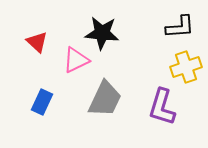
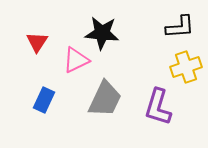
red triangle: rotated 20 degrees clockwise
blue rectangle: moved 2 px right, 2 px up
purple L-shape: moved 4 px left
